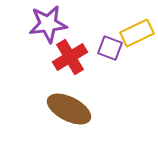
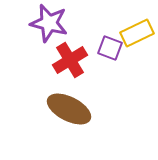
purple star: moved 1 px right, 1 px up; rotated 21 degrees clockwise
red cross: moved 3 px down
